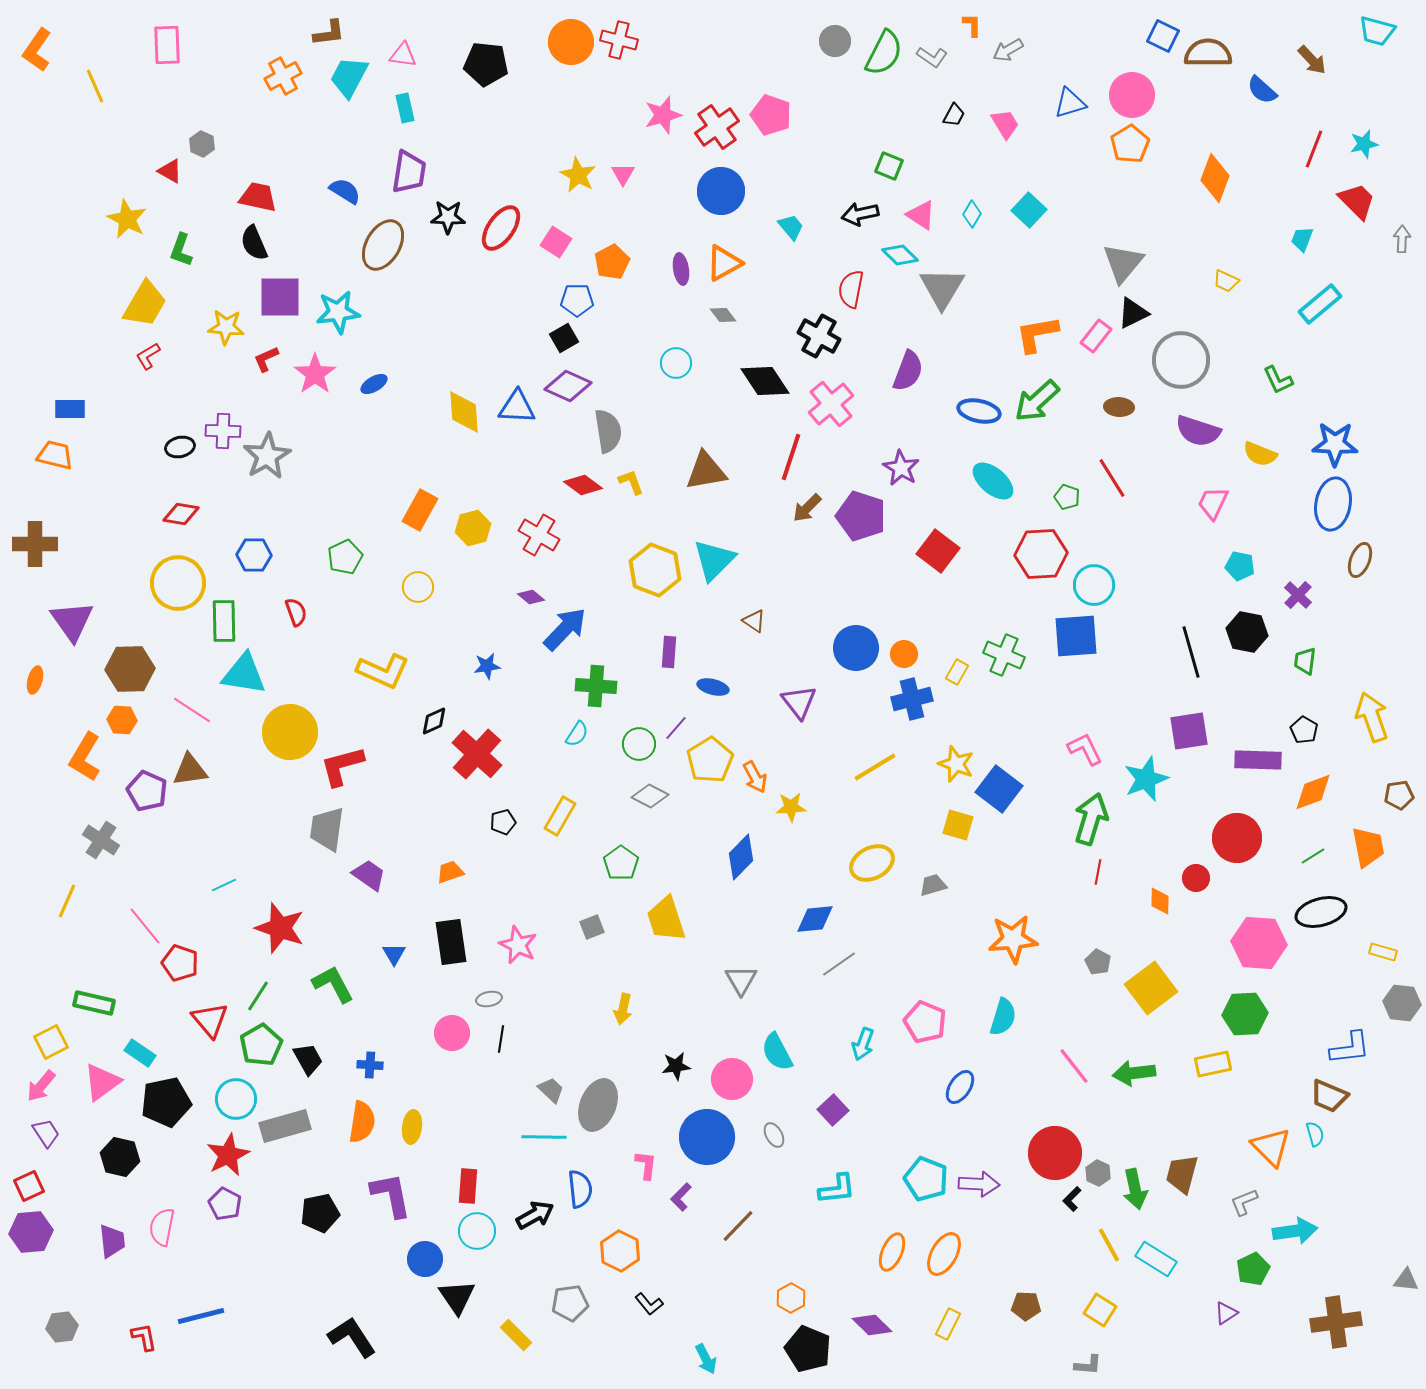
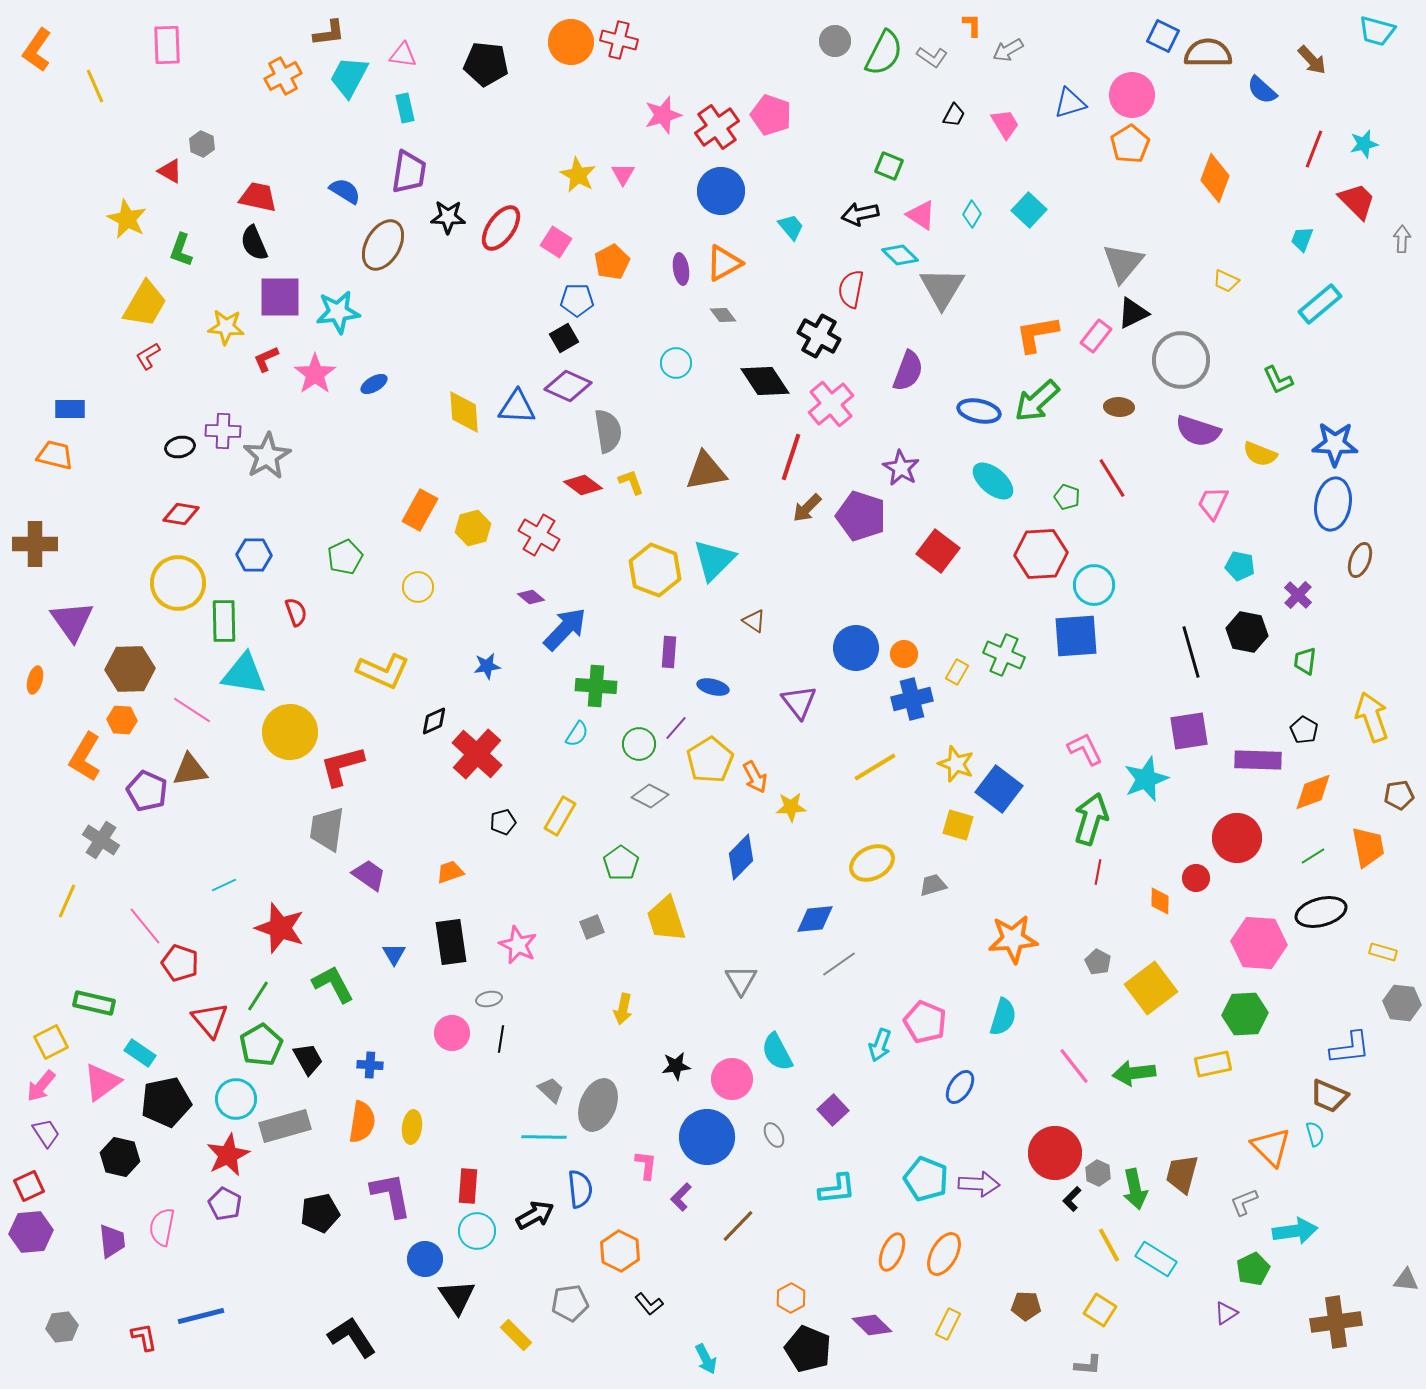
cyan arrow at (863, 1044): moved 17 px right, 1 px down
